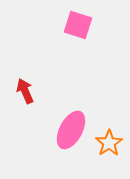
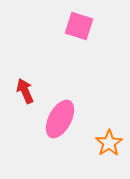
pink square: moved 1 px right, 1 px down
pink ellipse: moved 11 px left, 11 px up
